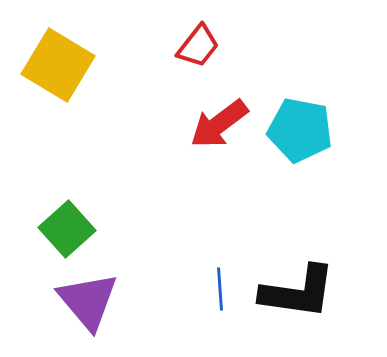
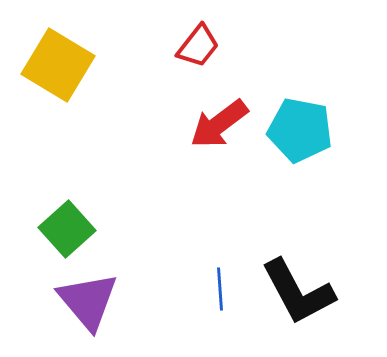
black L-shape: rotated 54 degrees clockwise
